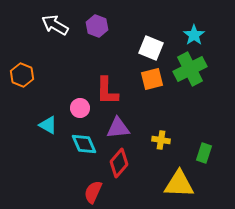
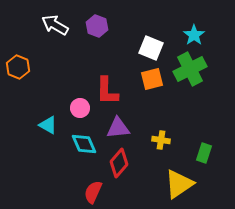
orange hexagon: moved 4 px left, 8 px up
yellow triangle: rotated 36 degrees counterclockwise
